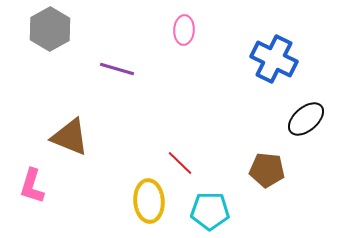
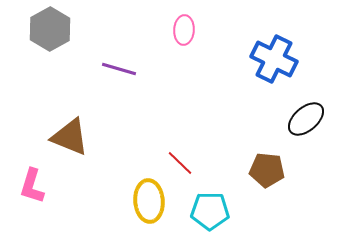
purple line: moved 2 px right
